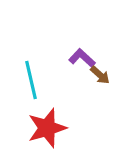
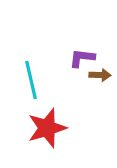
purple L-shape: rotated 36 degrees counterclockwise
brown arrow: rotated 40 degrees counterclockwise
